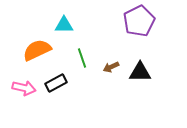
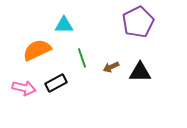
purple pentagon: moved 1 px left, 1 px down
